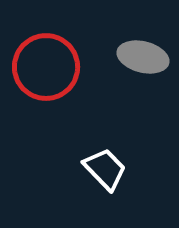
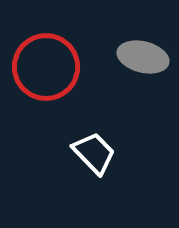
white trapezoid: moved 11 px left, 16 px up
